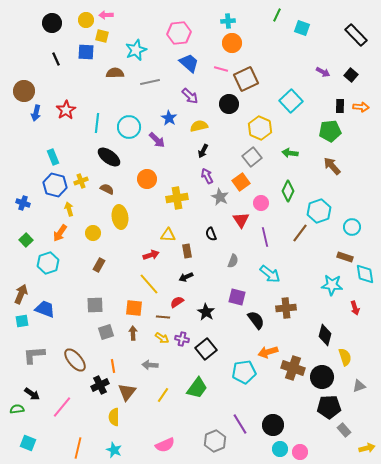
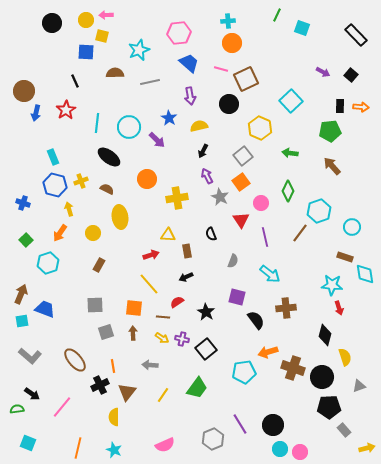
cyan star at (136, 50): moved 3 px right
black line at (56, 59): moved 19 px right, 22 px down
purple arrow at (190, 96): rotated 36 degrees clockwise
gray square at (252, 157): moved 9 px left, 1 px up
red arrow at (355, 308): moved 16 px left
gray L-shape at (34, 355): moved 4 px left, 1 px down; rotated 135 degrees counterclockwise
gray hexagon at (215, 441): moved 2 px left, 2 px up
